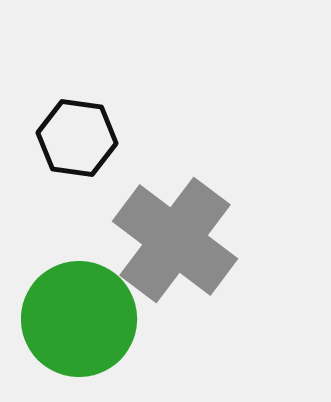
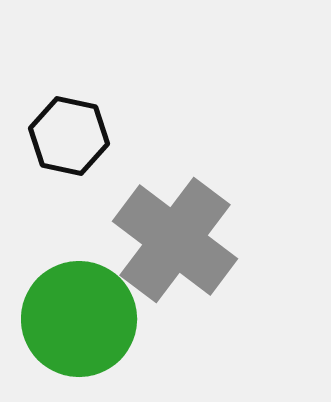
black hexagon: moved 8 px left, 2 px up; rotated 4 degrees clockwise
